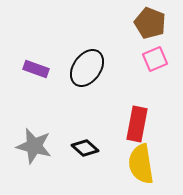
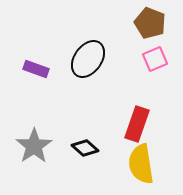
black ellipse: moved 1 px right, 9 px up
red rectangle: rotated 8 degrees clockwise
gray star: rotated 24 degrees clockwise
